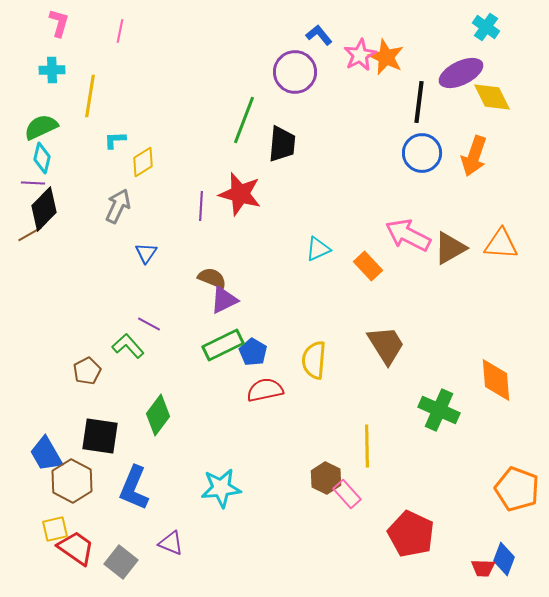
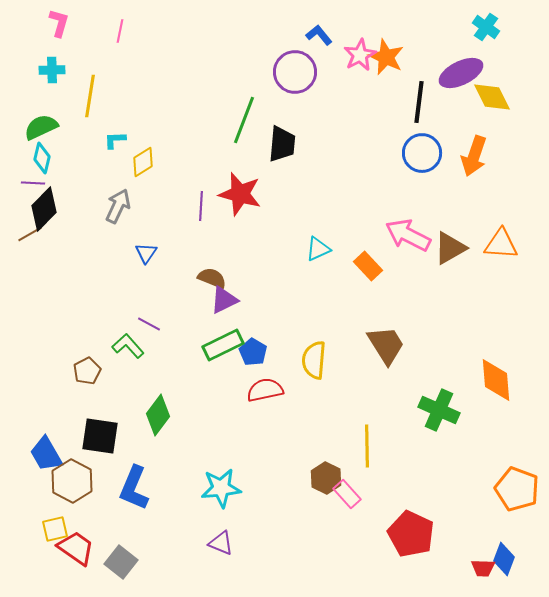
purple triangle at (171, 543): moved 50 px right
